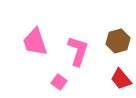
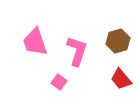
pink L-shape: moved 1 px left
